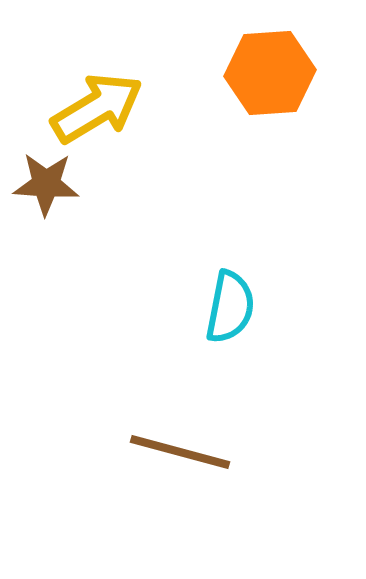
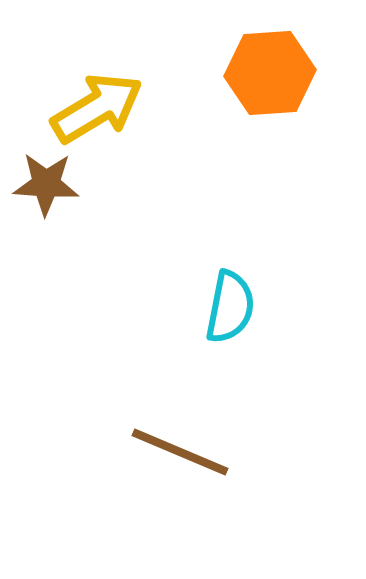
brown line: rotated 8 degrees clockwise
